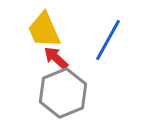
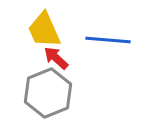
blue line: rotated 66 degrees clockwise
gray hexagon: moved 15 px left
